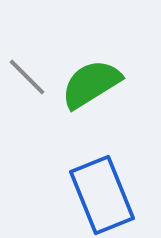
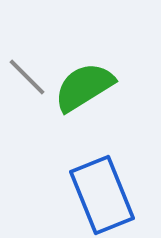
green semicircle: moved 7 px left, 3 px down
